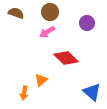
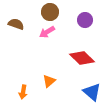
brown semicircle: moved 11 px down
purple circle: moved 2 px left, 3 px up
red diamond: moved 16 px right
orange triangle: moved 8 px right, 1 px down
orange arrow: moved 1 px left, 1 px up
